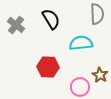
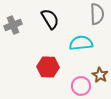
black semicircle: moved 1 px left
gray cross: moved 3 px left; rotated 30 degrees clockwise
pink circle: moved 1 px right, 1 px up
